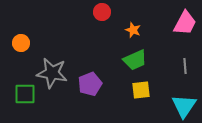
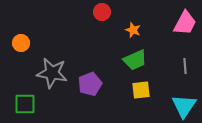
green square: moved 10 px down
